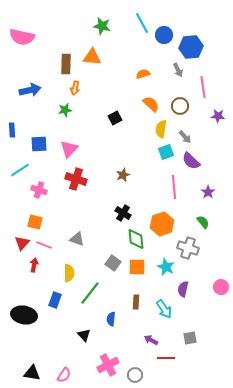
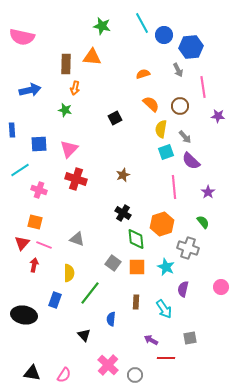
green star at (65, 110): rotated 24 degrees clockwise
pink cross at (108, 365): rotated 20 degrees counterclockwise
